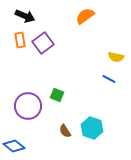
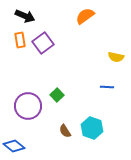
blue line: moved 2 px left, 8 px down; rotated 24 degrees counterclockwise
green square: rotated 24 degrees clockwise
